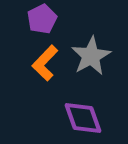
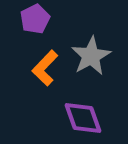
purple pentagon: moved 7 px left
orange L-shape: moved 5 px down
